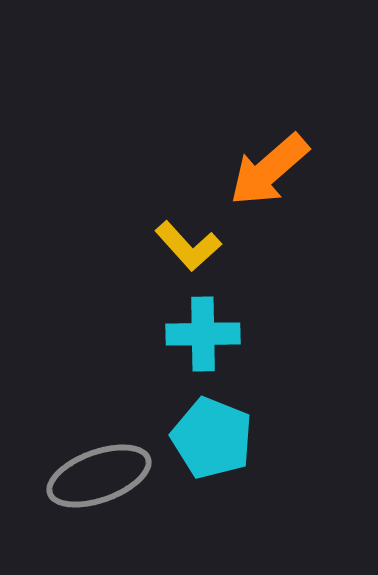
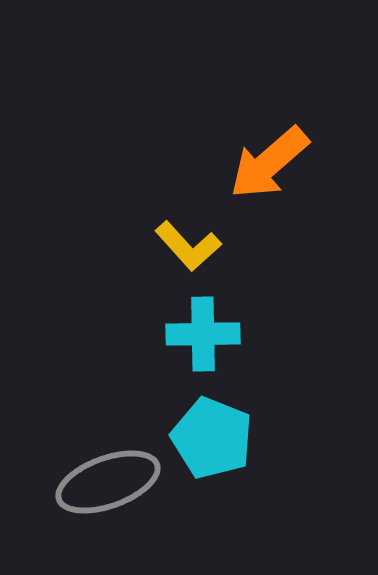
orange arrow: moved 7 px up
gray ellipse: moved 9 px right, 6 px down
